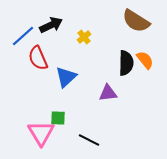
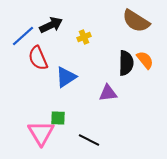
yellow cross: rotated 16 degrees clockwise
blue triangle: rotated 10 degrees clockwise
